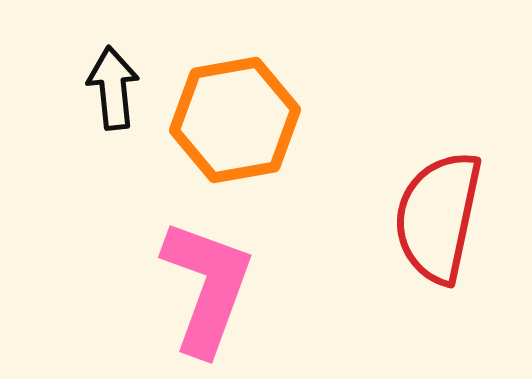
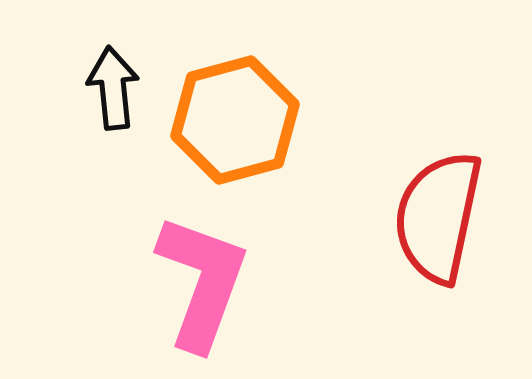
orange hexagon: rotated 5 degrees counterclockwise
pink L-shape: moved 5 px left, 5 px up
